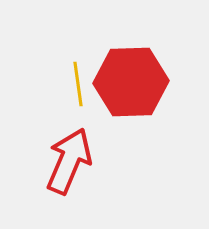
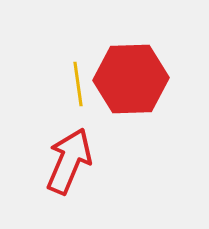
red hexagon: moved 3 px up
